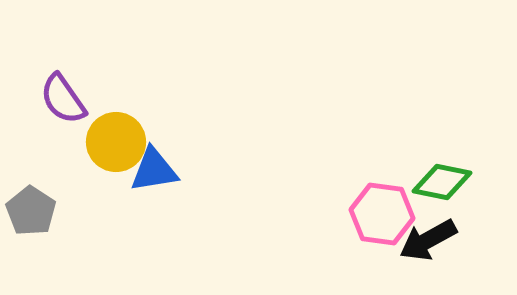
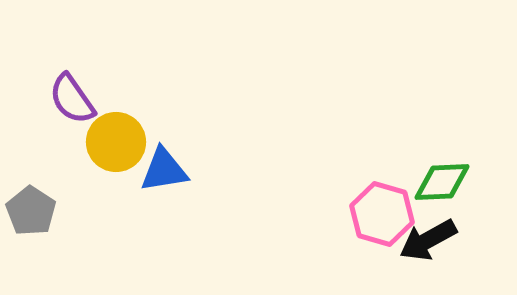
purple semicircle: moved 9 px right
blue triangle: moved 10 px right
green diamond: rotated 14 degrees counterclockwise
pink hexagon: rotated 8 degrees clockwise
